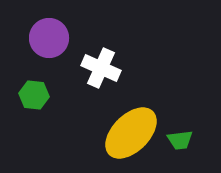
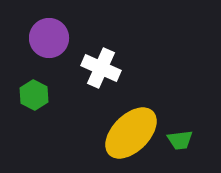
green hexagon: rotated 20 degrees clockwise
